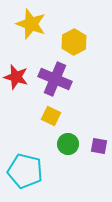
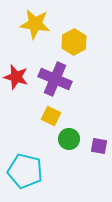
yellow star: moved 4 px right; rotated 12 degrees counterclockwise
green circle: moved 1 px right, 5 px up
